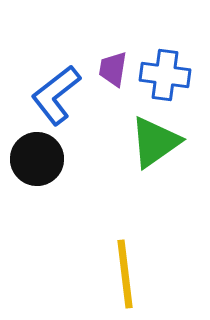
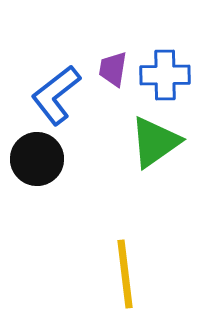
blue cross: rotated 9 degrees counterclockwise
